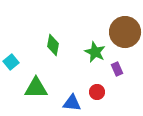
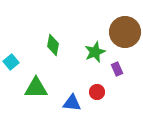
green star: rotated 25 degrees clockwise
